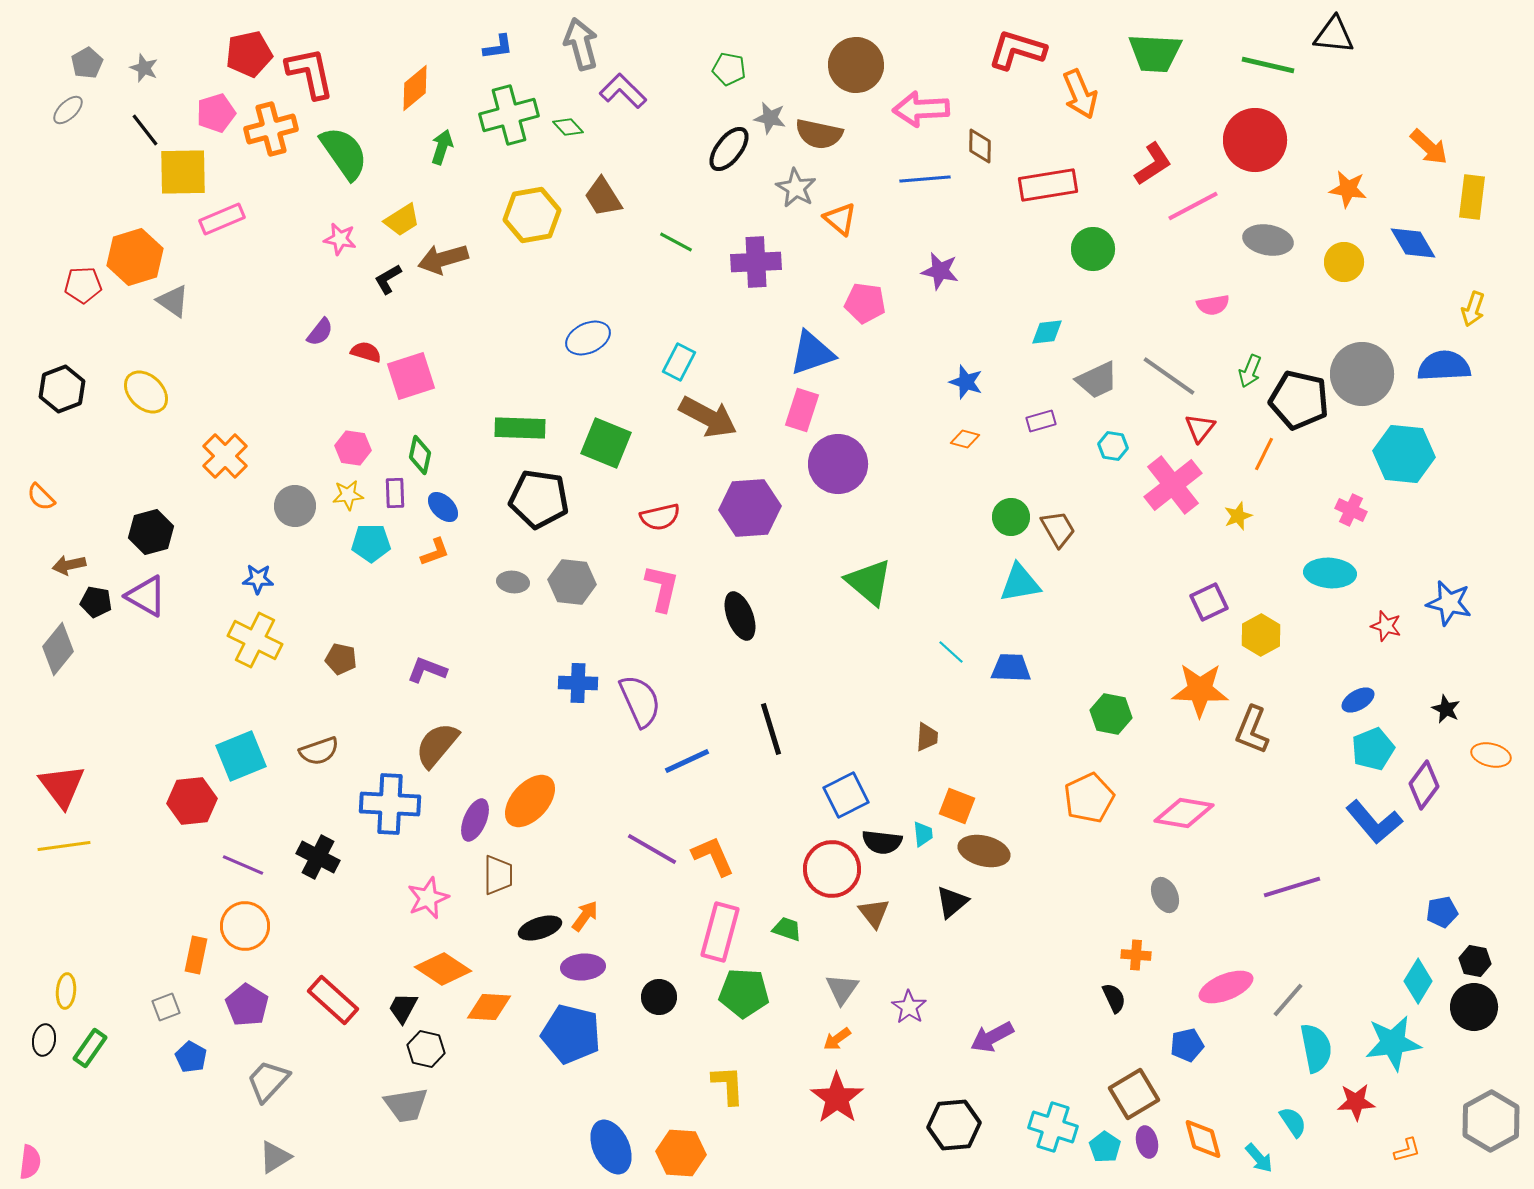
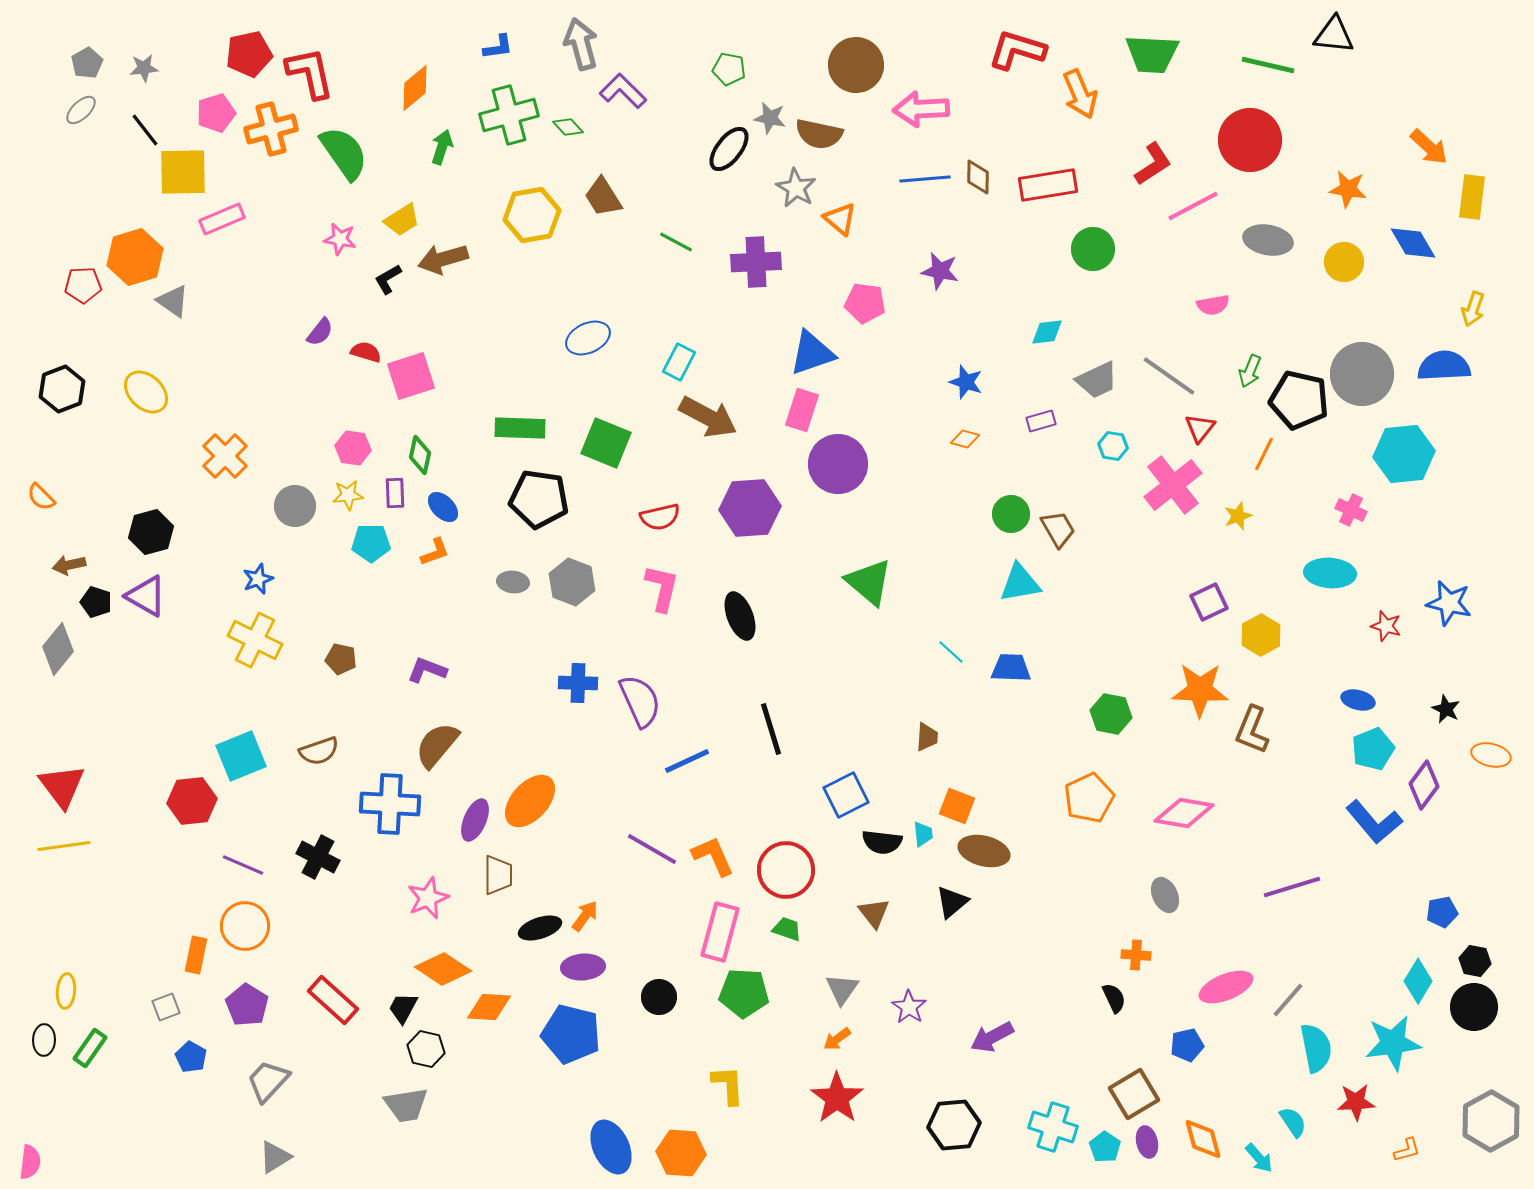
green trapezoid at (1155, 53): moved 3 px left, 1 px down
gray star at (144, 68): rotated 28 degrees counterclockwise
gray ellipse at (68, 110): moved 13 px right
red circle at (1255, 140): moved 5 px left
brown diamond at (980, 146): moved 2 px left, 31 px down
cyan hexagon at (1404, 454): rotated 12 degrees counterclockwise
green circle at (1011, 517): moved 3 px up
blue star at (258, 579): rotated 24 degrees counterclockwise
gray hexagon at (572, 582): rotated 15 degrees clockwise
black pentagon at (96, 602): rotated 8 degrees clockwise
blue ellipse at (1358, 700): rotated 44 degrees clockwise
red circle at (832, 869): moved 46 px left, 1 px down
black ellipse at (44, 1040): rotated 8 degrees counterclockwise
